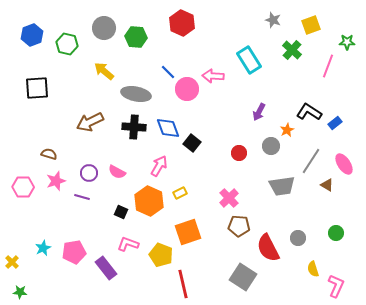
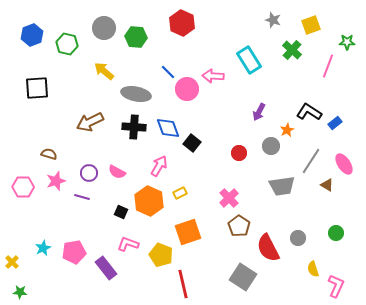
brown pentagon at (239, 226): rotated 30 degrees clockwise
